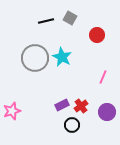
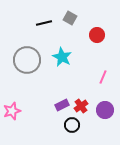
black line: moved 2 px left, 2 px down
gray circle: moved 8 px left, 2 px down
purple circle: moved 2 px left, 2 px up
